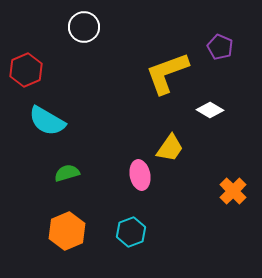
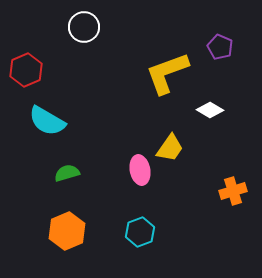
pink ellipse: moved 5 px up
orange cross: rotated 28 degrees clockwise
cyan hexagon: moved 9 px right
